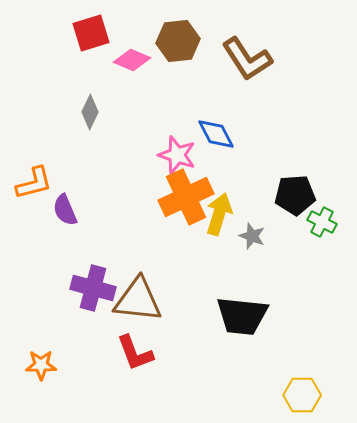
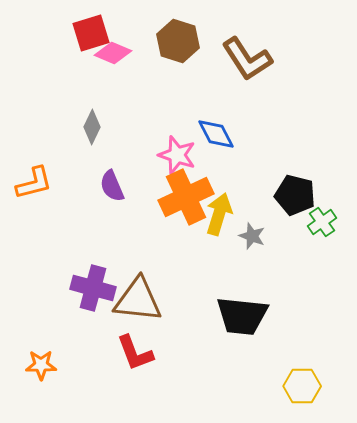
brown hexagon: rotated 24 degrees clockwise
pink diamond: moved 19 px left, 7 px up
gray diamond: moved 2 px right, 15 px down
black pentagon: rotated 18 degrees clockwise
purple semicircle: moved 47 px right, 24 px up
green cross: rotated 28 degrees clockwise
yellow hexagon: moved 9 px up
